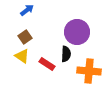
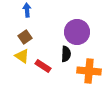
blue arrow: rotated 56 degrees counterclockwise
red rectangle: moved 4 px left, 2 px down
